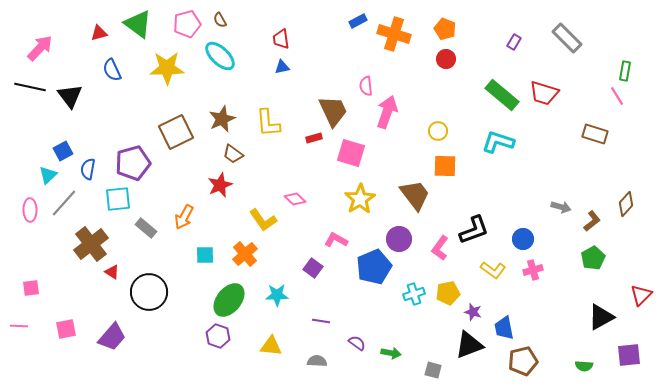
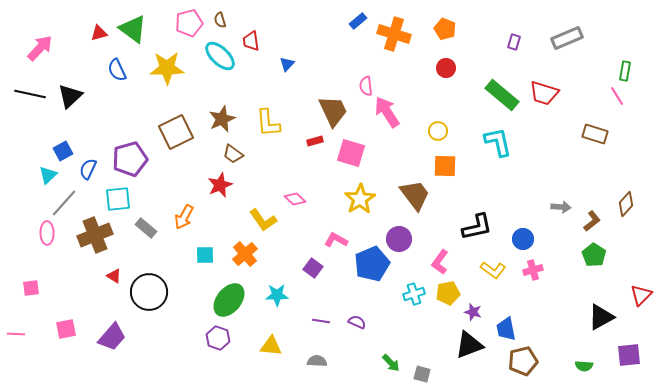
brown semicircle at (220, 20): rotated 14 degrees clockwise
blue rectangle at (358, 21): rotated 12 degrees counterclockwise
green triangle at (138, 24): moved 5 px left, 5 px down
pink pentagon at (187, 24): moved 2 px right, 1 px up
gray rectangle at (567, 38): rotated 68 degrees counterclockwise
red trapezoid at (281, 39): moved 30 px left, 2 px down
purple rectangle at (514, 42): rotated 14 degrees counterclockwise
red circle at (446, 59): moved 9 px down
blue triangle at (282, 67): moved 5 px right, 3 px up; rotated 35 degrees counterclockwise
blue semicircle at (112, 70): moved 5 px right
black line at (30, 87): moved 7 px down
black triangle at (70, 96): rotated 24 degrees clockwise
pink arrow at (387, 112): rotated 52 degrees counterclockwise
red rectangle at (314, 138): moved 1 px right, 3 px down
cyan L-shape at (498, 142): rotated 60 degrees clockwise
purple pentagon at (133, 163): moved 3 px left, 4 px up
blue semicircle at (88, 169): rotated 15 degrees clockwise
gray arrow at (561, 207): rotated 12 degrees counterclockwise
pink ellipse at (30, 210): moved 17 px right, 23 px down
black L-shape at (474, 230): moved 3 px right, 3 px up; rotated 8 degrees clockwise
brown cross at (91, 244): moved 4 px right, 9 px up; rotated 16 degrees clockwise
pink L-shape at (440, 248): moved 14 px down
green pentagon at (593, 258): moved 1 px right, 3 px up; rotated 10 degrees counterclockwise
blue pentagon at (374, 267): moved 2 px left, 3 px up
red triangle at (112, 272): moved 2 px right, 4 px down
pink line at (19, 326): moved 3 px left, 8 px down
blue trapezoid at (504, 328): moved 2 px right, 1 px down
purple hexagon at (218, 336): moved 2 px down
purple semicircle at (357, 343): moved 21 px up; rotated 12 degrees counterclockwise
green arrow at (391, 353): moved 10 px down; rotated 36 degrees clockwise
gray square at (433, 370): moved 11 px left, 4 px down
